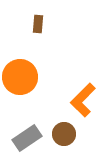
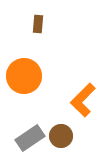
orange circle: moved 4 px right, 1 px up
brown circle: moved 3 px left, 2 px down
gray rectangle: moved 3 px right
